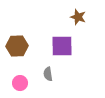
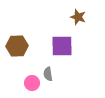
pink circle: moved 12 px right
